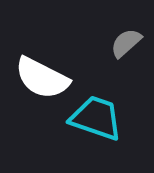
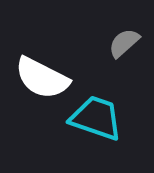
gray semicircle: moved 2 px left
